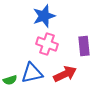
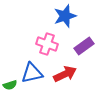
blue star: moved 21 px right
purple rectangle: rotated 60 degrees clockwise
green semicircle: moved 5 px down
